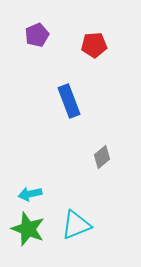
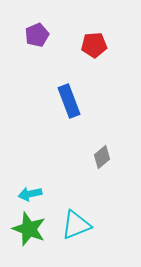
green star: moved 1 px right
